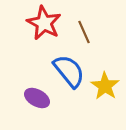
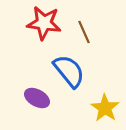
red star: rotated 20 degrees counterclockwise
yellow star: moved 22 px down
